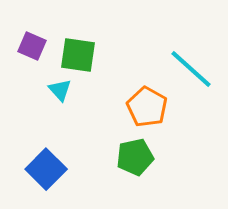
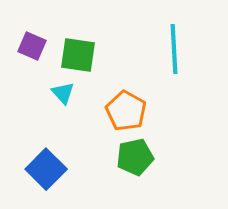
cyan line: moved 17 px left, 20 px up; rotated 45 degrees clockwise
cyan triangle: moved 3 px right, 3 px down
orange pentagon: moved 21 px left, 4 px down
